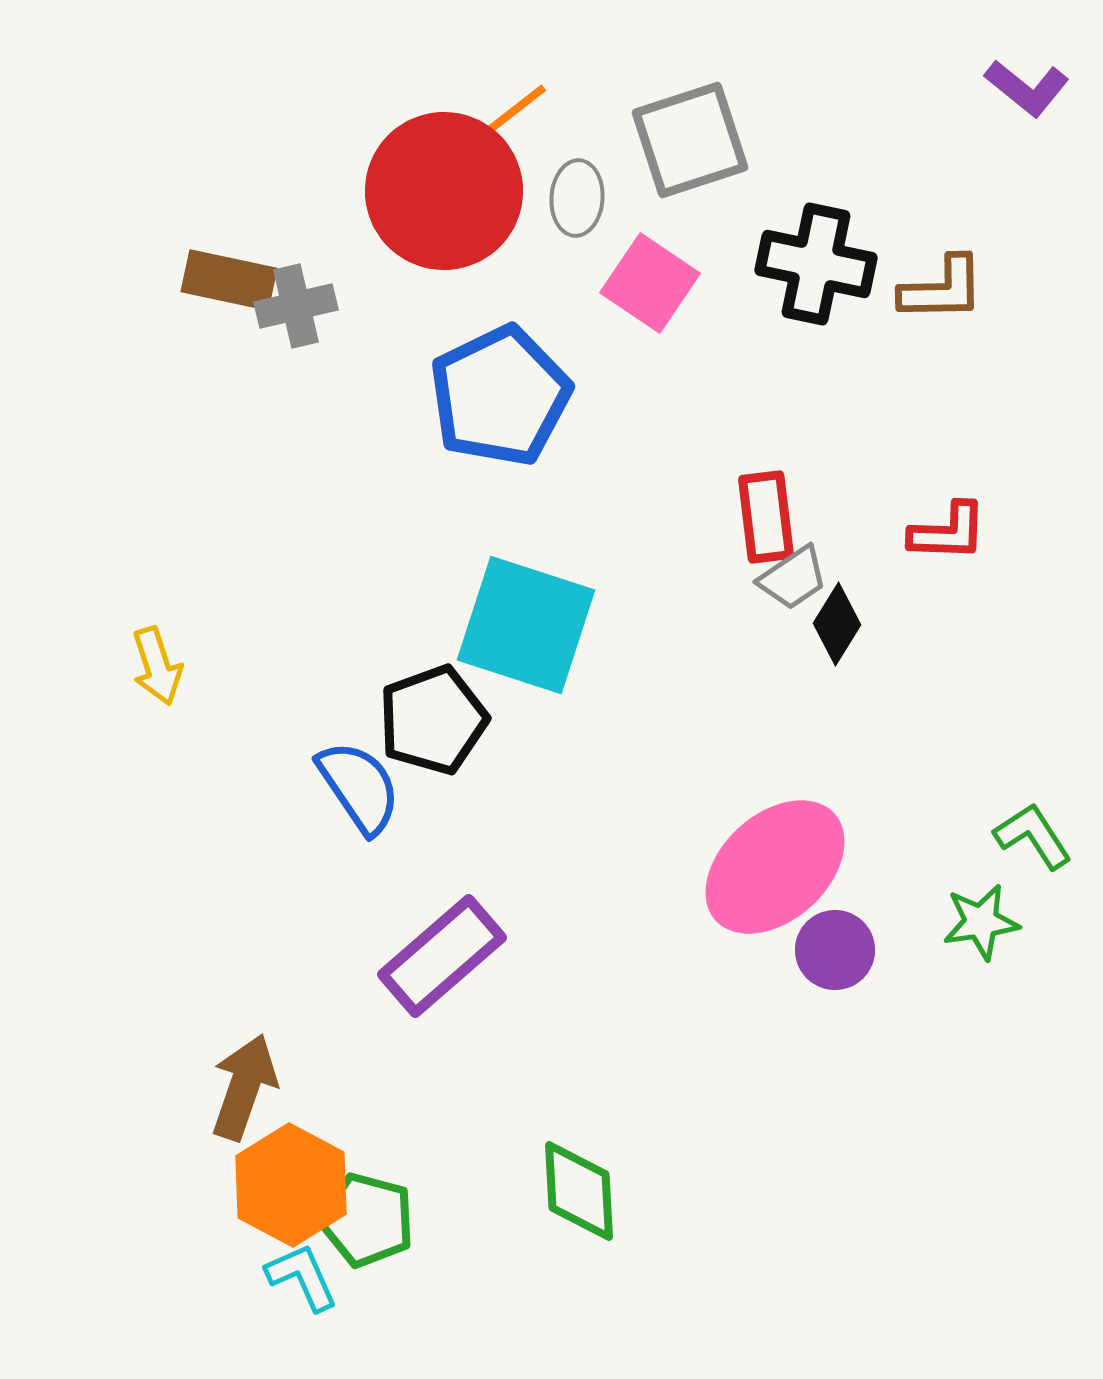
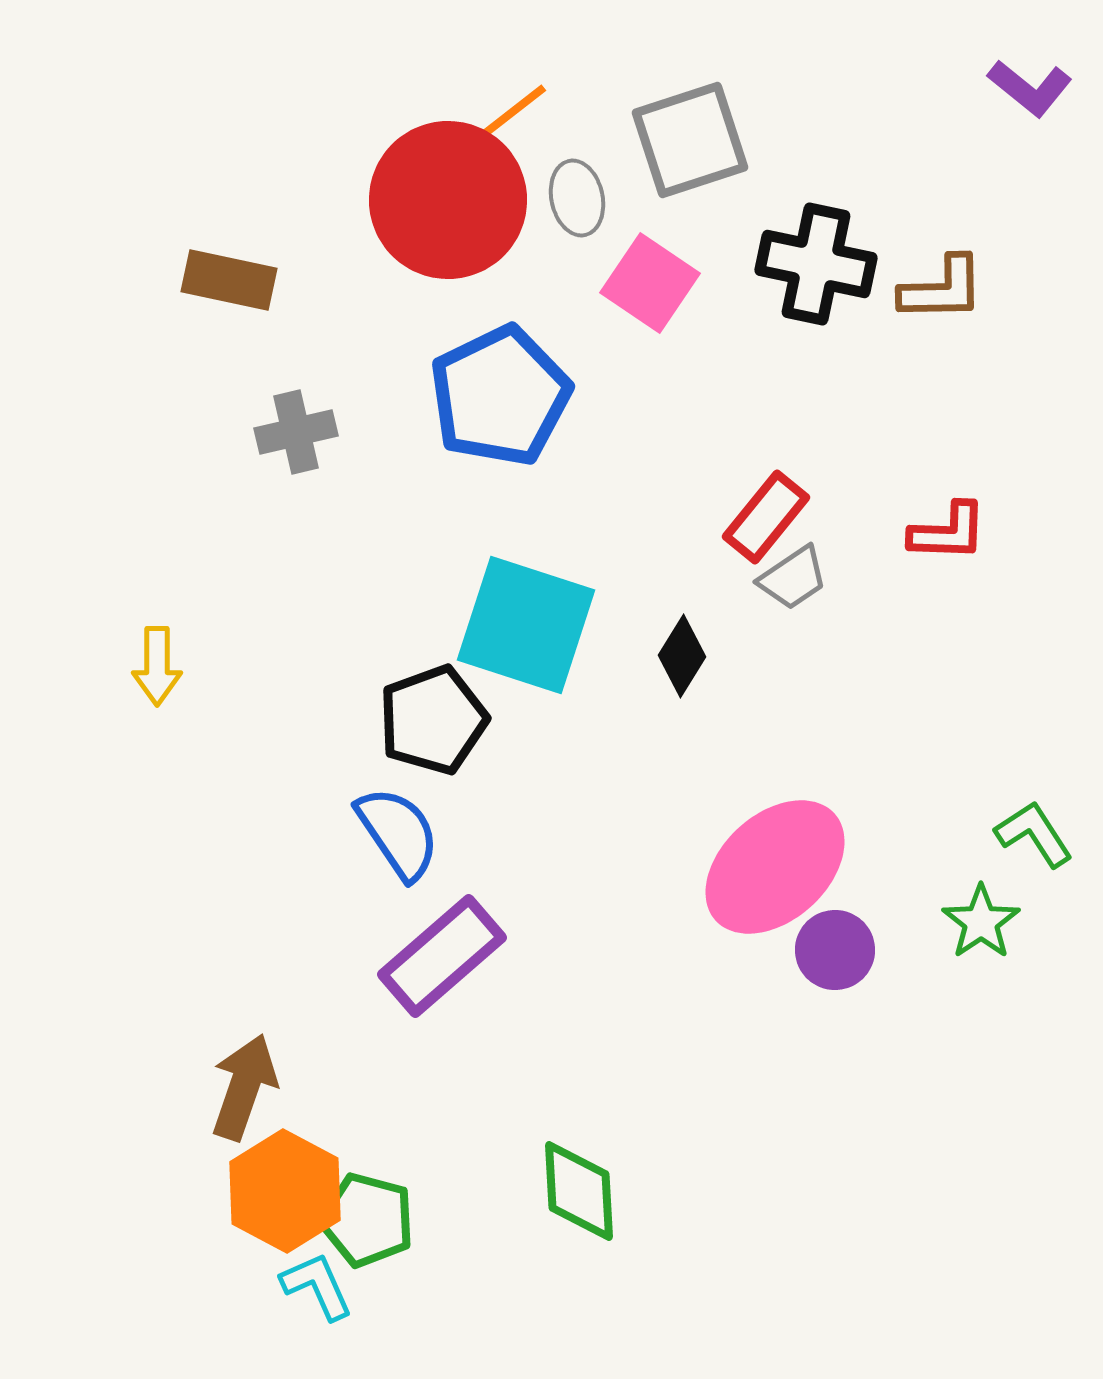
purple L-shape: moved 3 px right
red circle: moved 4 px right, 9 px down
gray ellipse: rotated 16 degrees counterclockwise
gray cross: moved 126 px down
red rectangle: rotated 46 degrees clockwise
black diamond: moved 155 px left, 32 px down
yellow arrow: rotated 18 degrees clockwise
blue semicircle: moved 39 px right, 46 px down
green L-shape: moved 1 px right, 2 px up
green star: rotated 26 degrees counterclockwise
orange hexagon: moved 6 px left, 6 px down
cyan L-shape: moved 15 px right, 9 px down
